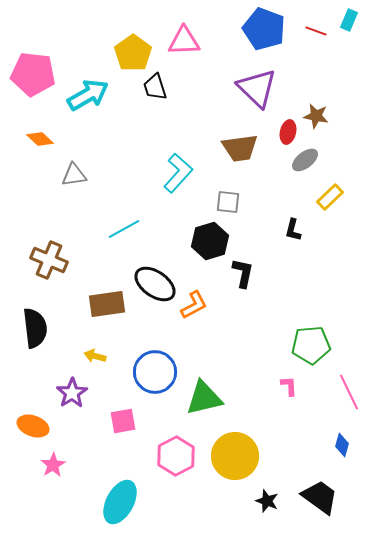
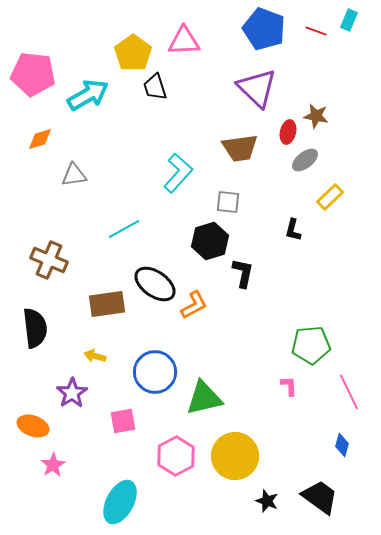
orange diamond at (40, 139): rotated 60 degrees counterclockwise
